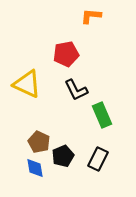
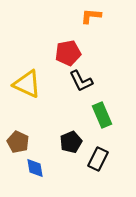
red pentagon: moved 2 px right, 1 px up
black L-shape: moved 5 px right, 9 px up
brown pentagon: moved 21 px left
black pentagon: moved 8 px right, 14 px up
